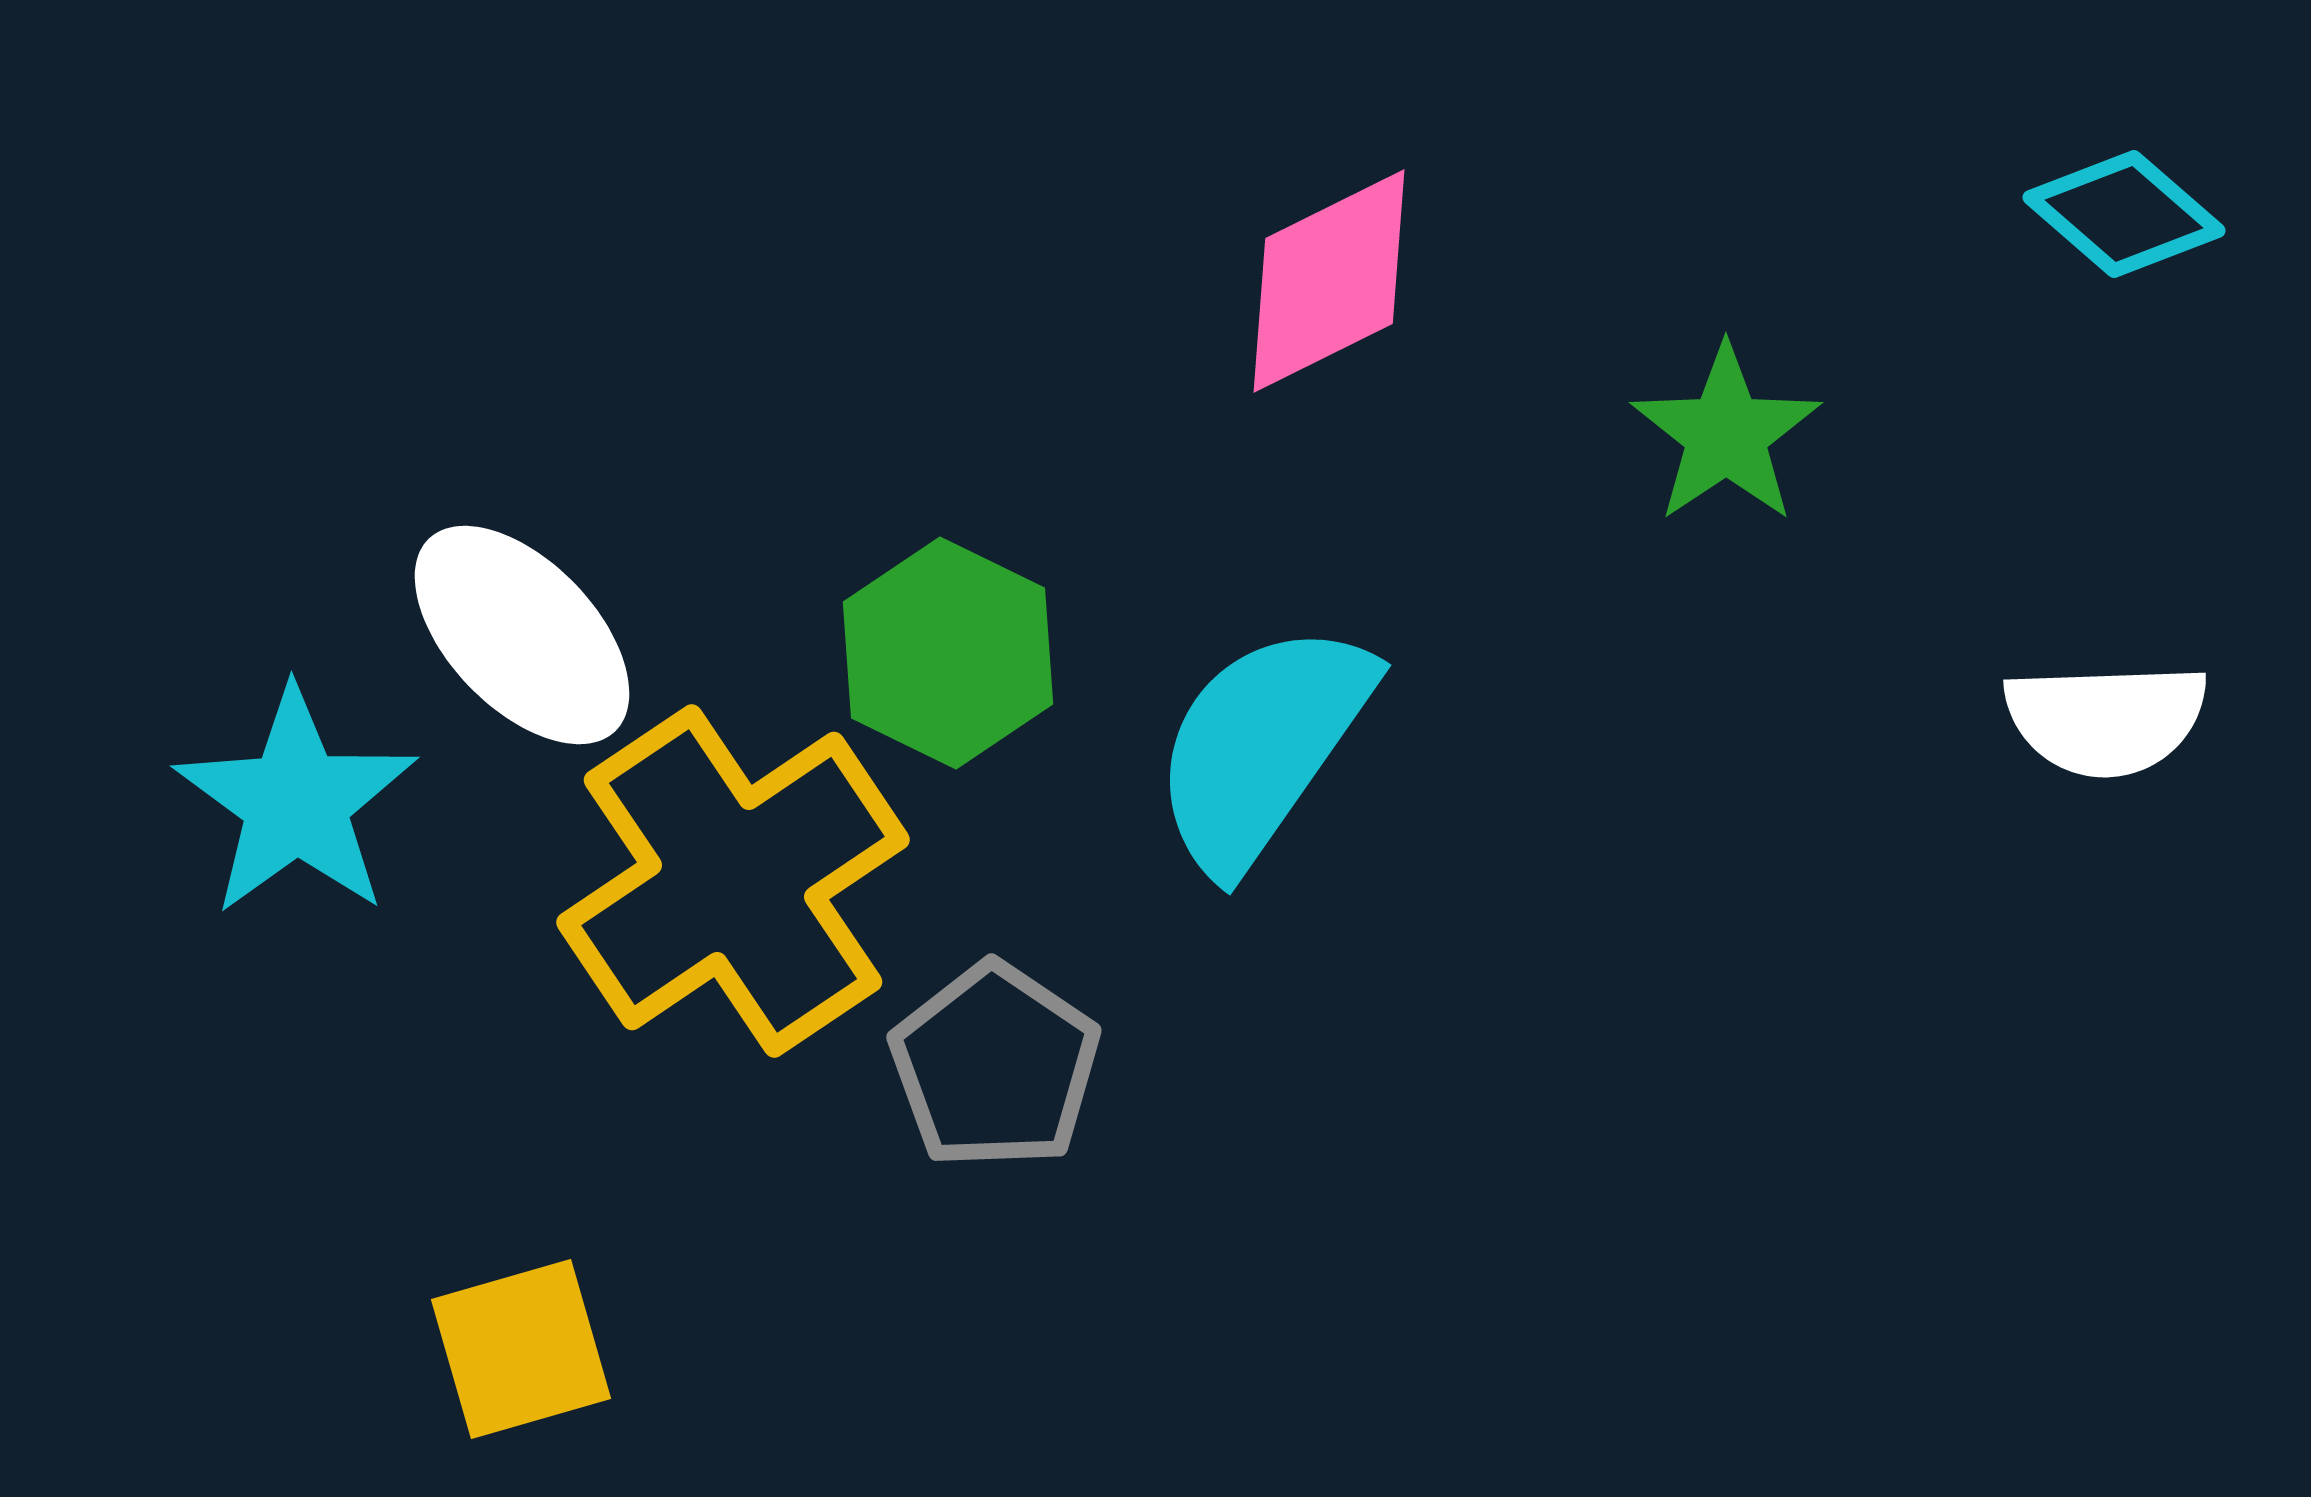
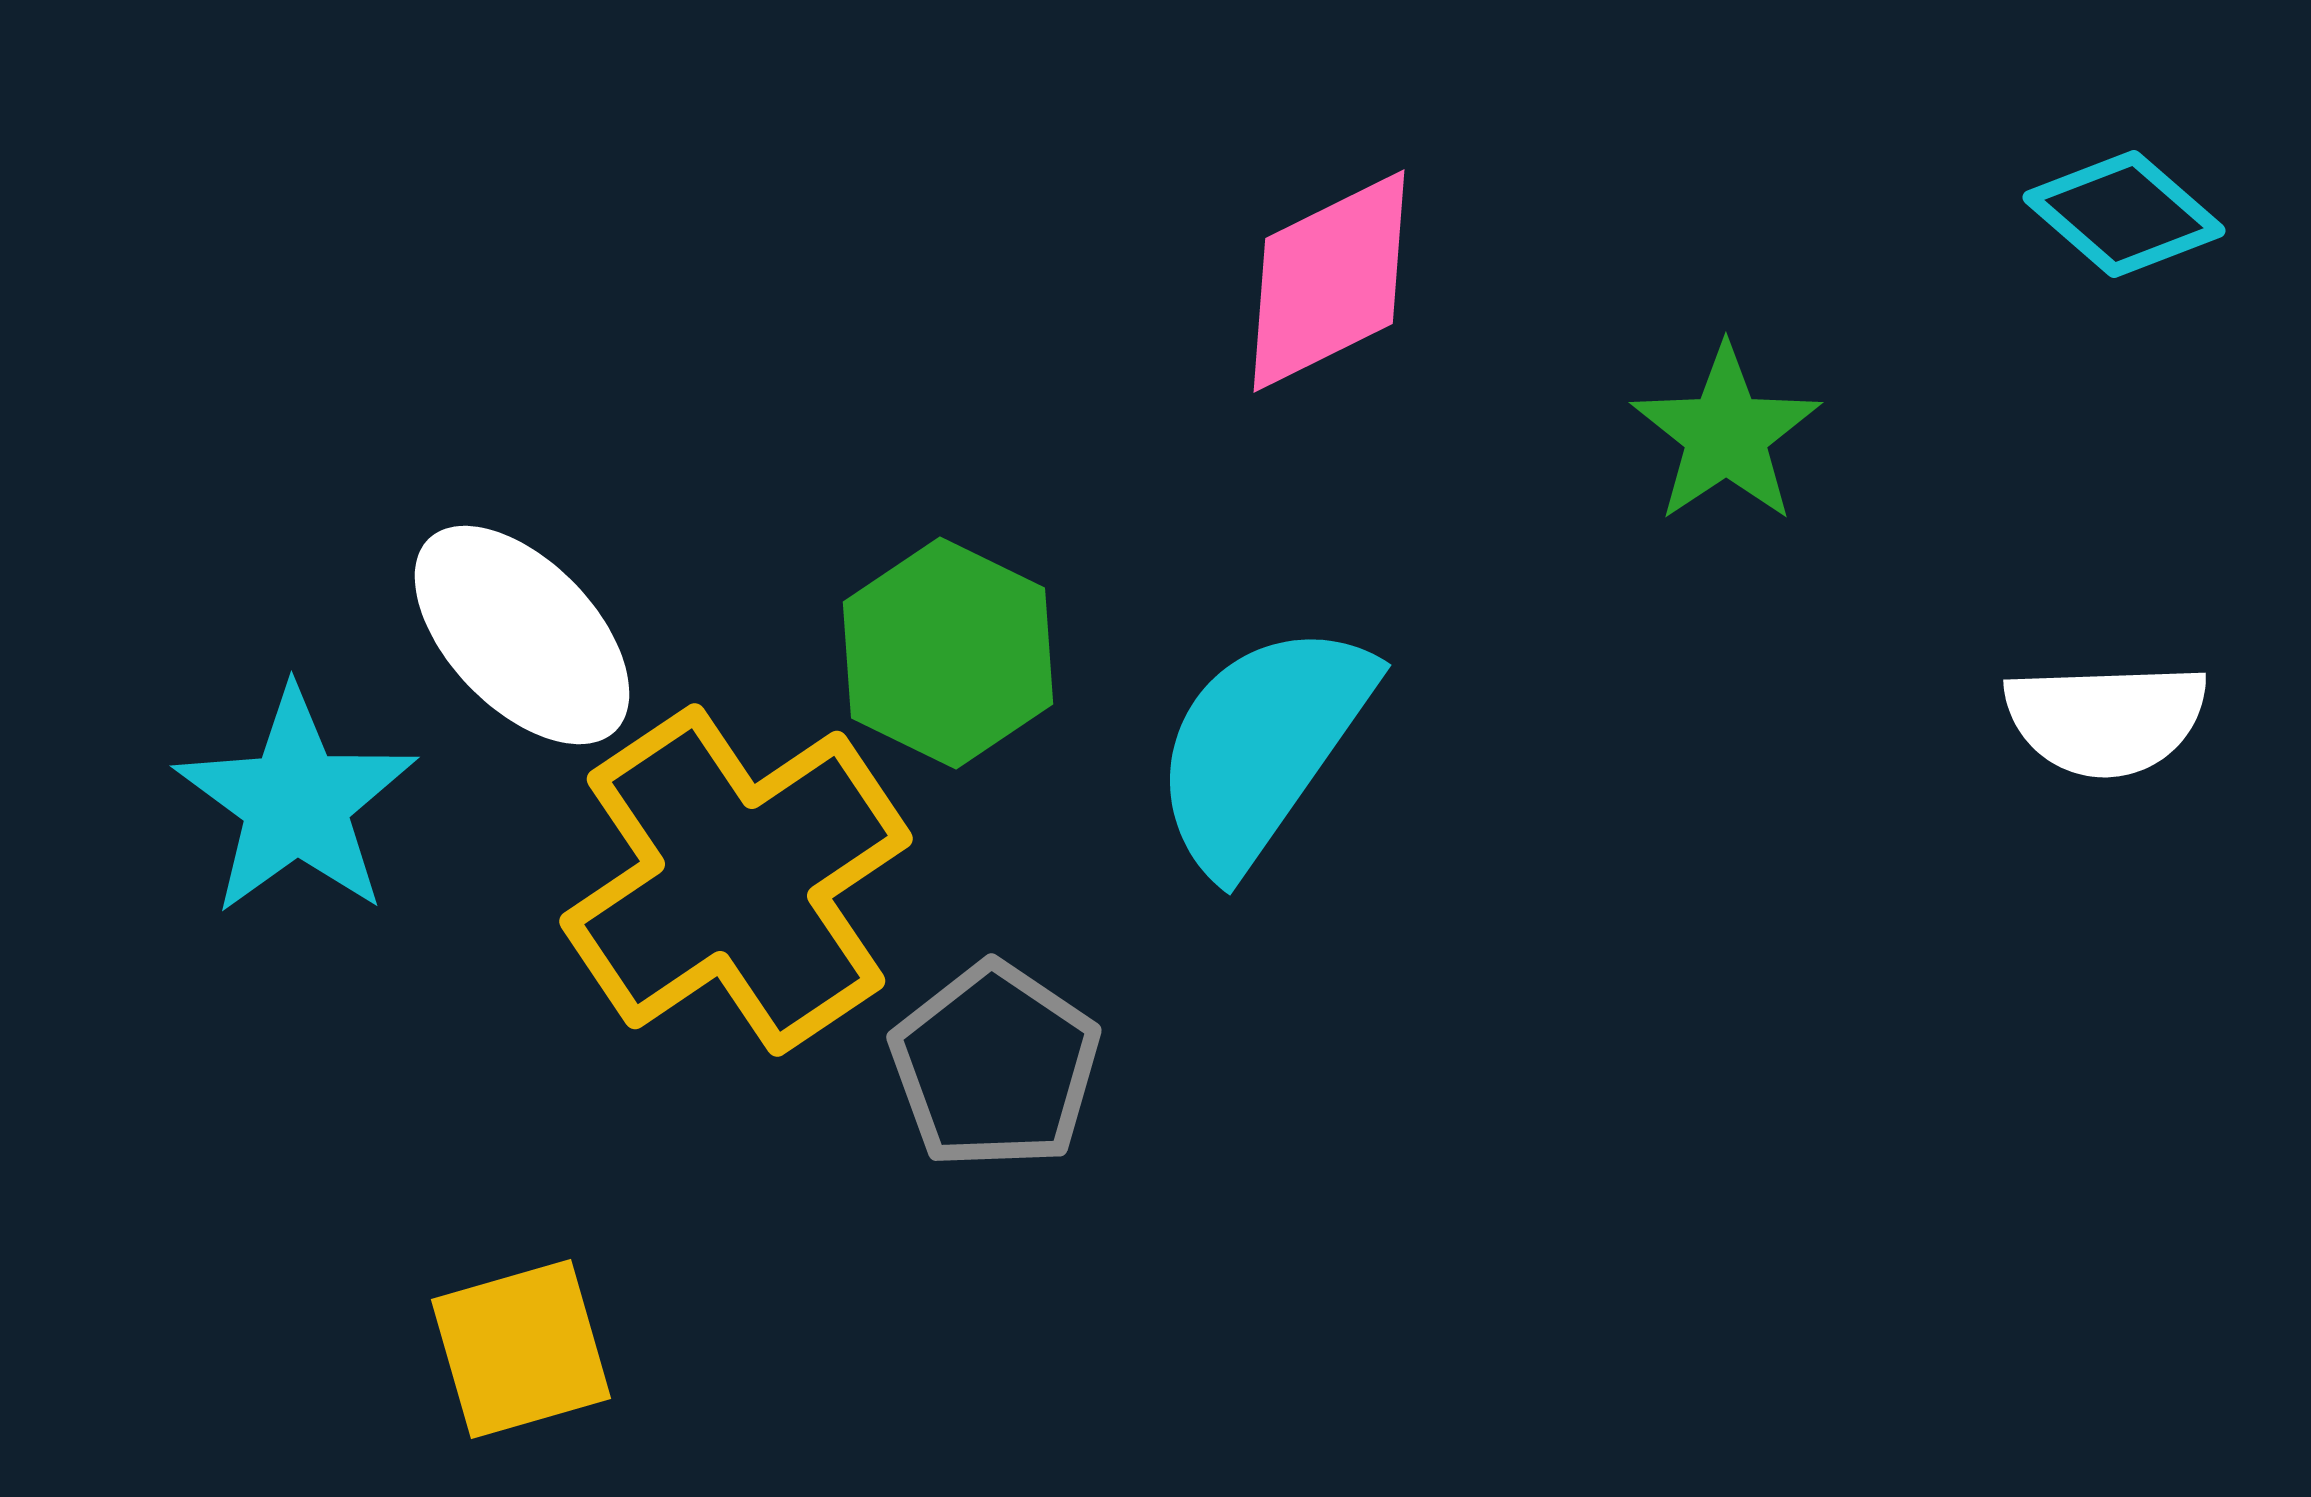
yellow cross: moved 3 px right, 1 px up
